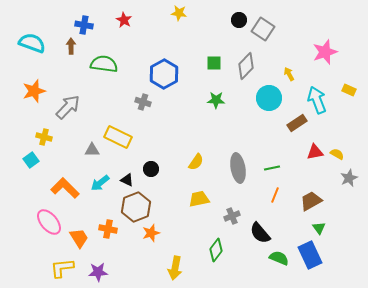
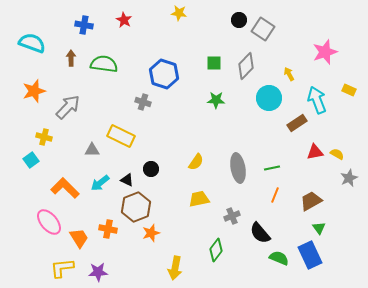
brown arrow at (71, 46): moved 12 px down
blue hexagon at (164, 74): rotated 12 degrees counterclockwise
yellow rectangle at (118, 137): moved 3 px right, 1 px up
